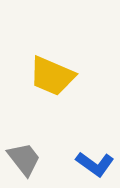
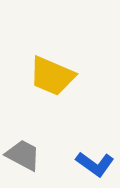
gray trapezoid: moved 1 px left, 4 px up; rotated 24 degrees counterclockwise
